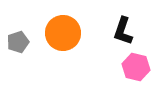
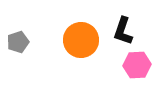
orange circle: moved 18 px right, 7 px down
pink hexagon: moved 1 px right, 2 px up; rotated 16 degrees counterclockwise
